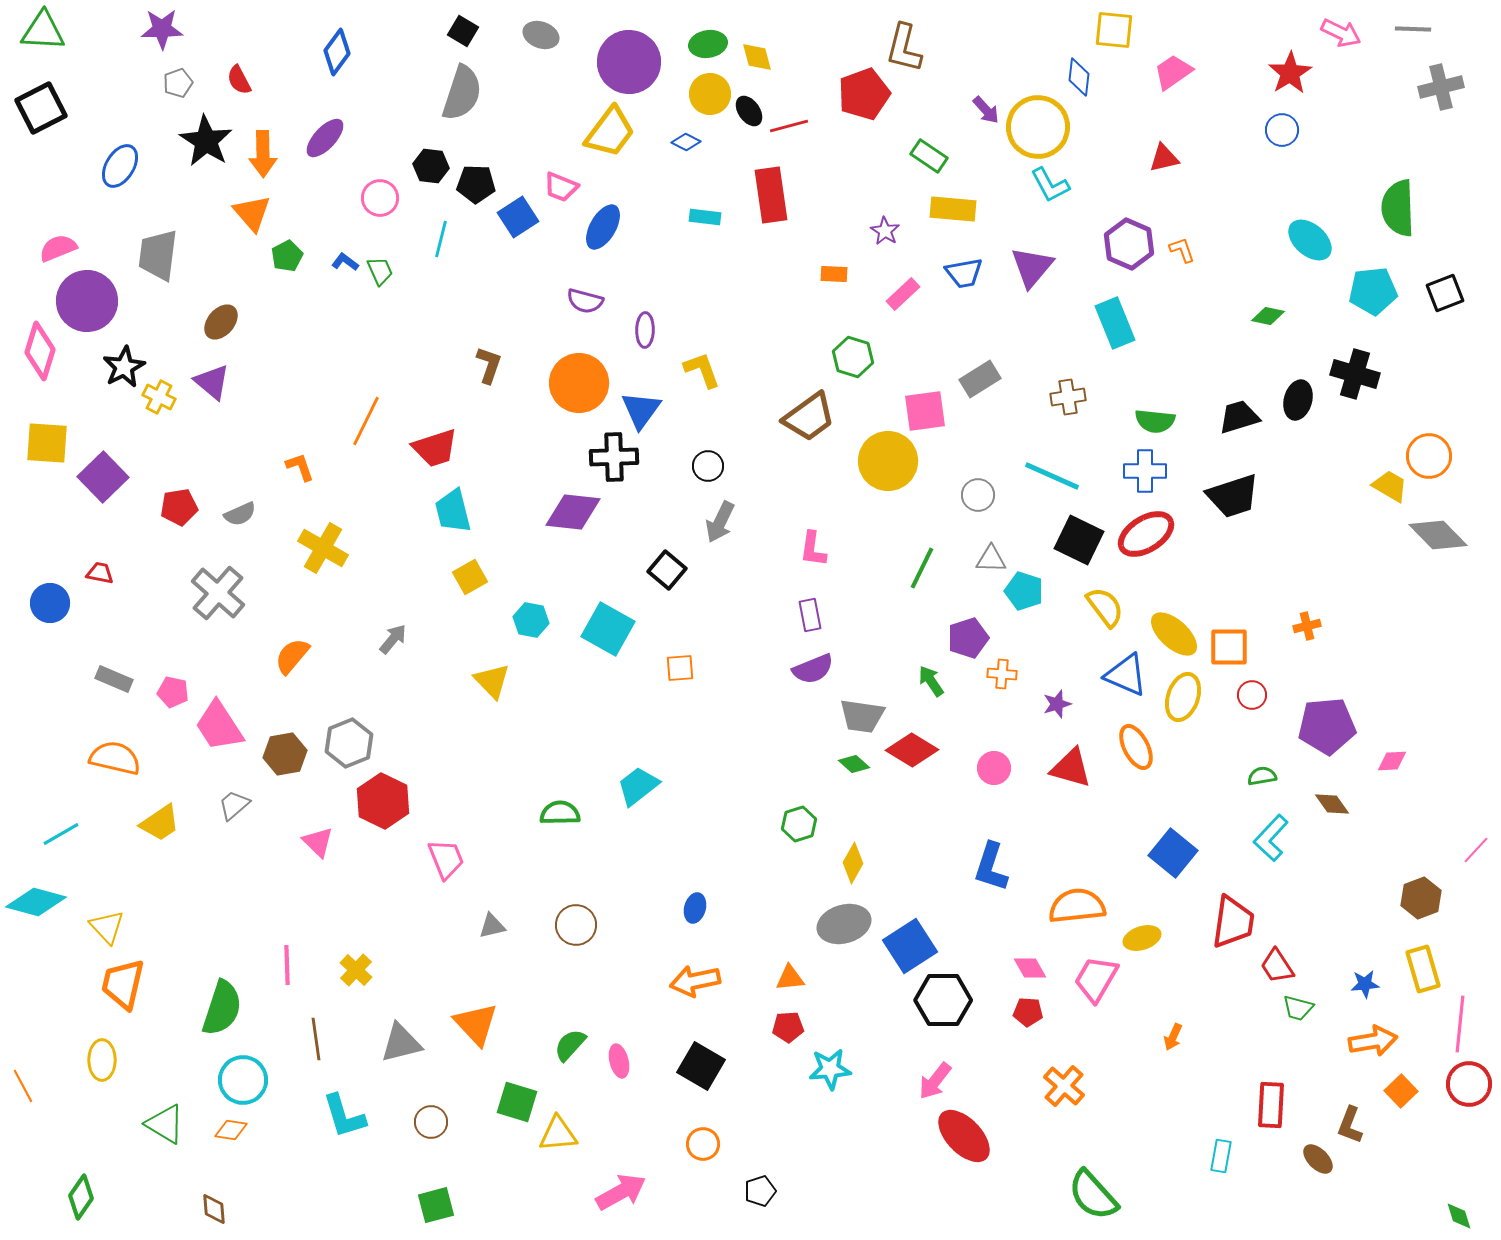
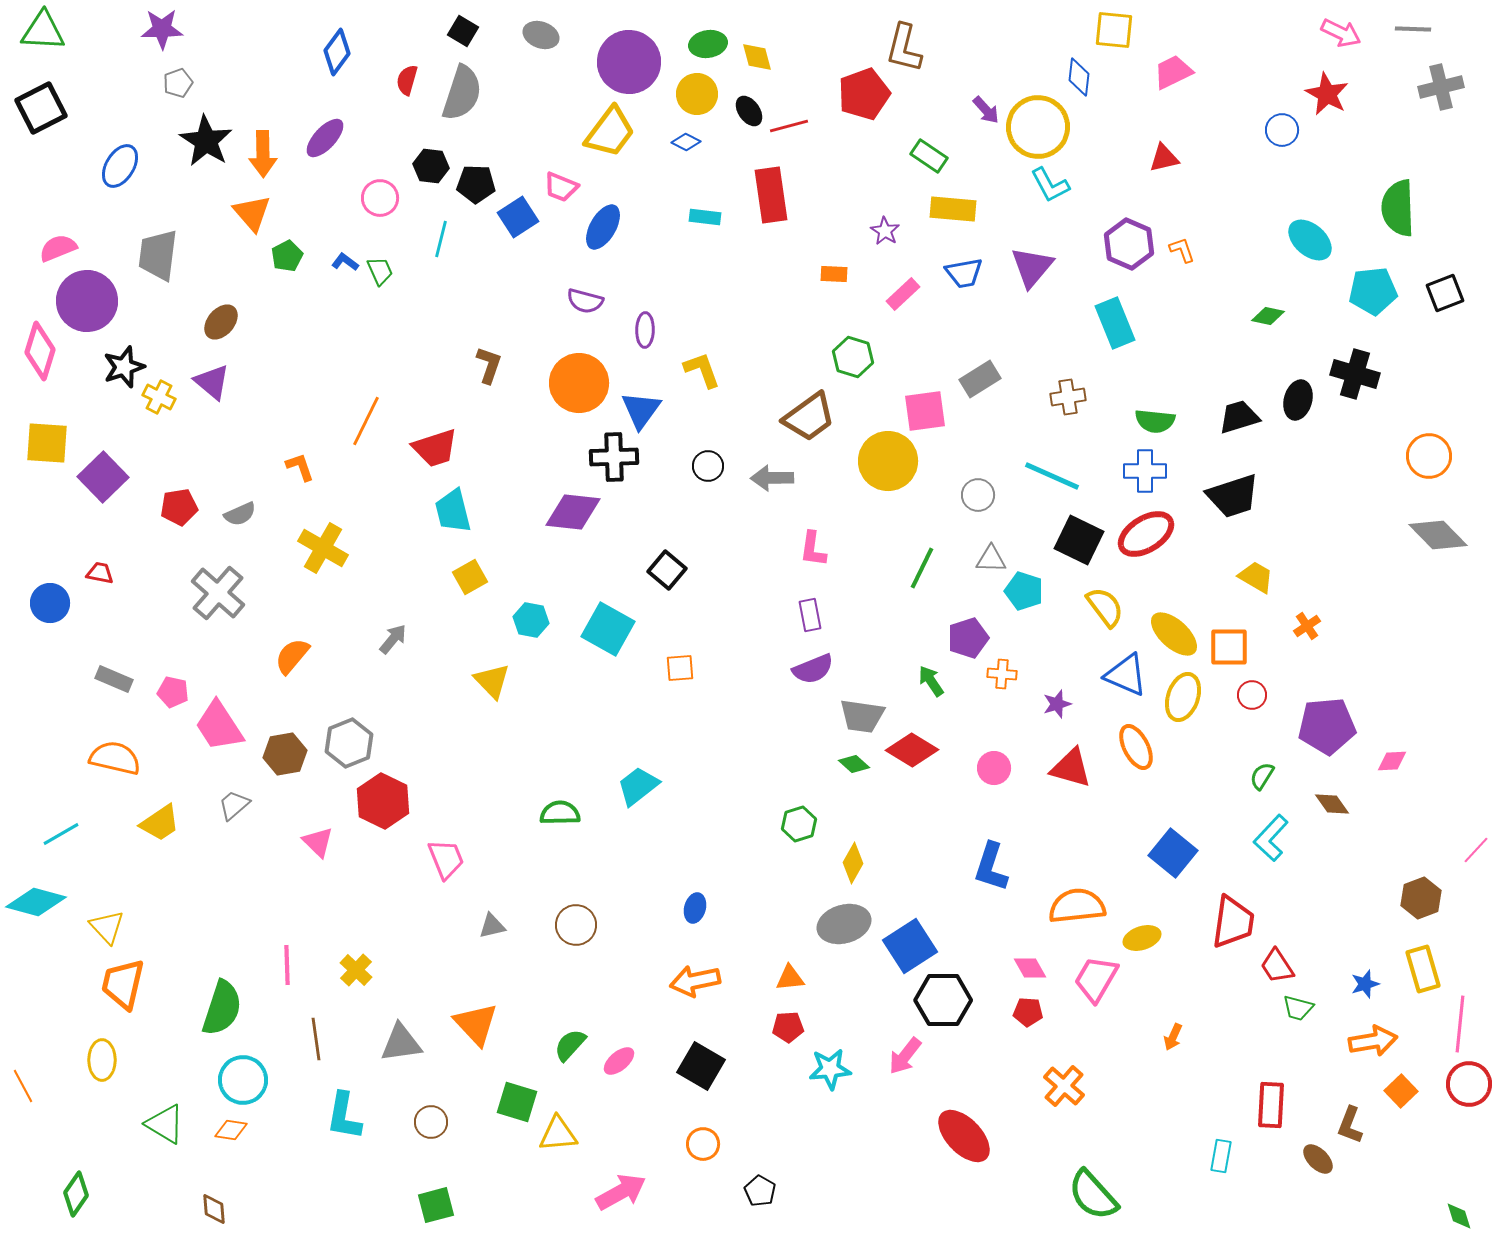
pink trapezoid at (1173, 72): rotated 9 degrees clockwise
red star at (1290, 73): moved 37 px right, 21 px down; rotated 12 degrees counterclockwise
red semicircle at (239, 80): moved 168 px right; rotated 44 degrees clockwise
yellow circle at (710, 94): moved 13 px left
black star at (124, 367): rotated 9 degrees clockwise
yellow trapezoid at (1390, 486): moved 134 px left, 91 px down
gray arrow at (720, 522): moved 52 px right, 44 px up; rotated 63 degrees clockwise
orange cross at (1307, 626): rotated 20 degrees counterclockwise
green semicircle at (1262, 776): rotated 48 degrees counterclockwise
blue star at (1365, 984): rotated 12 degrees counterclockwise
gray triangle at (401, 1043): rotated 6 degrees clockwise
pink ellipse at (619, 1061): rotated 64 degrees clockwise
pink arrow at (935, 1081): moved 30 px left, 25 px up
cyan L-shape at (344, 1116): rotated 27 degrees clockwise
black pentagon at (760, 1191): rotated 24 degrees counterclockwise
green diamond at (81, 1197): moved 5 px left, 3 px up
